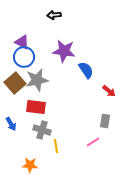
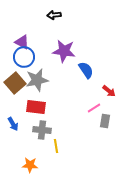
blue arrow: moved 2 px right
gray cross: rotated 12 degrees counterclockwise
pink line: moved 1 px right, 34 px up
